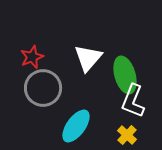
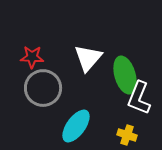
red star: rotated 25 degrees clockwise
white L-shape: moved 6 px right, 3 px up
yellow cross: rotated 24 degrees counterclockwise
